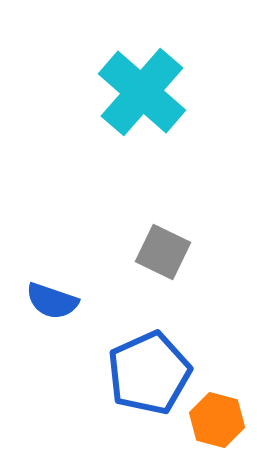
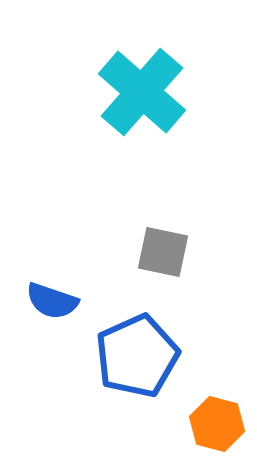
gray square: rotated 14 degrees counterclockwise
blue pentagon: moved 12 px left, 17 px up
orange hexagon: moved 4 px down
